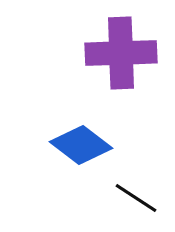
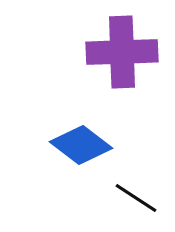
purple cross: moved 1 px right, 1 px up
